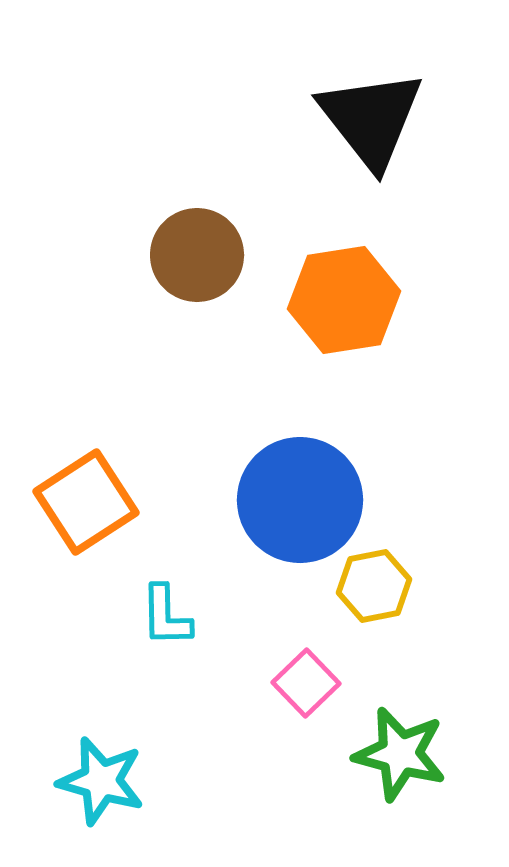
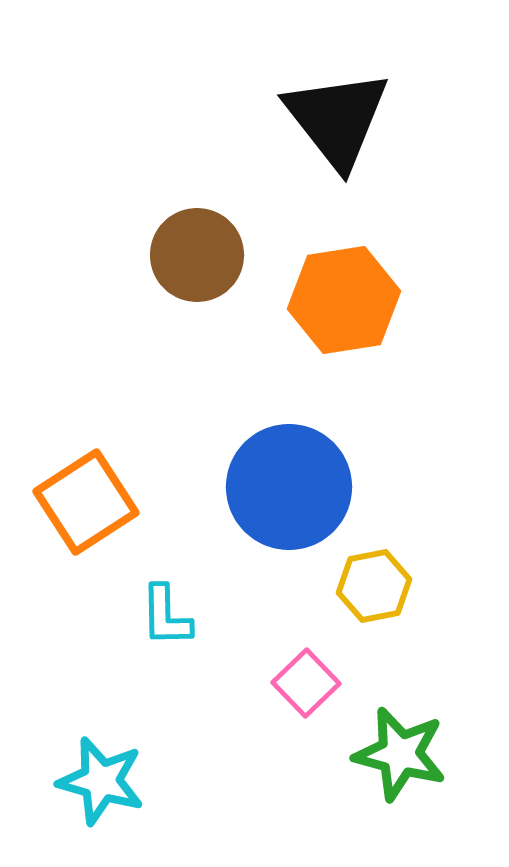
black triangle: moved 34 px left
blue circle: moved 11 px left, 13 px up
